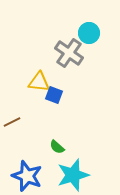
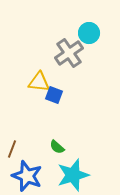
gray cross: rotated 20 degrees clockwise
brown line: moved 27 px down; rotated 42 degrees counterclockwise
